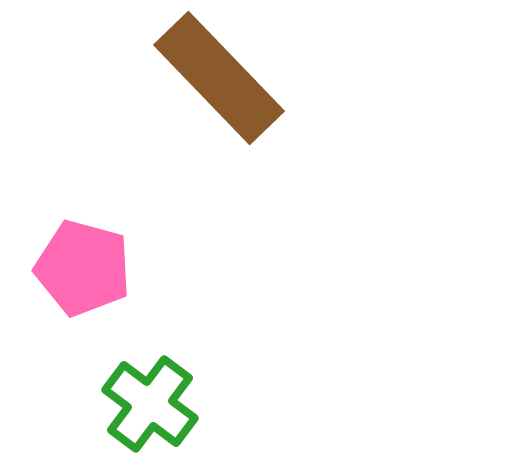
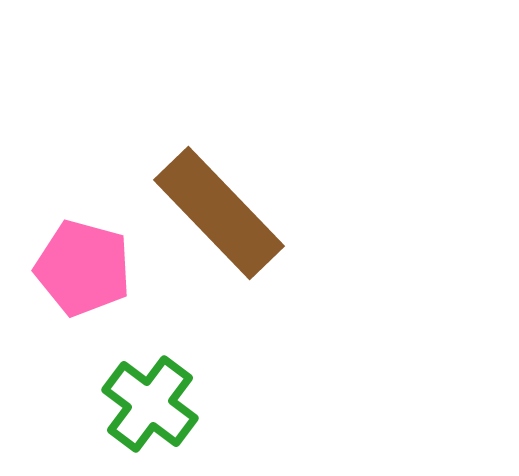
brown rectangle: moved 135 px down
